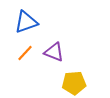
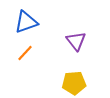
purple triangle: moved 22 px right, 11 px up; rotated 30 degrees clockwise
